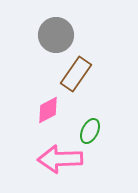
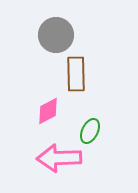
brown rectangle: rotated 36 degrees counterclockwise
pink diamond: moved 1 px down
pink arrow: moved 1 px left, 1 px up
